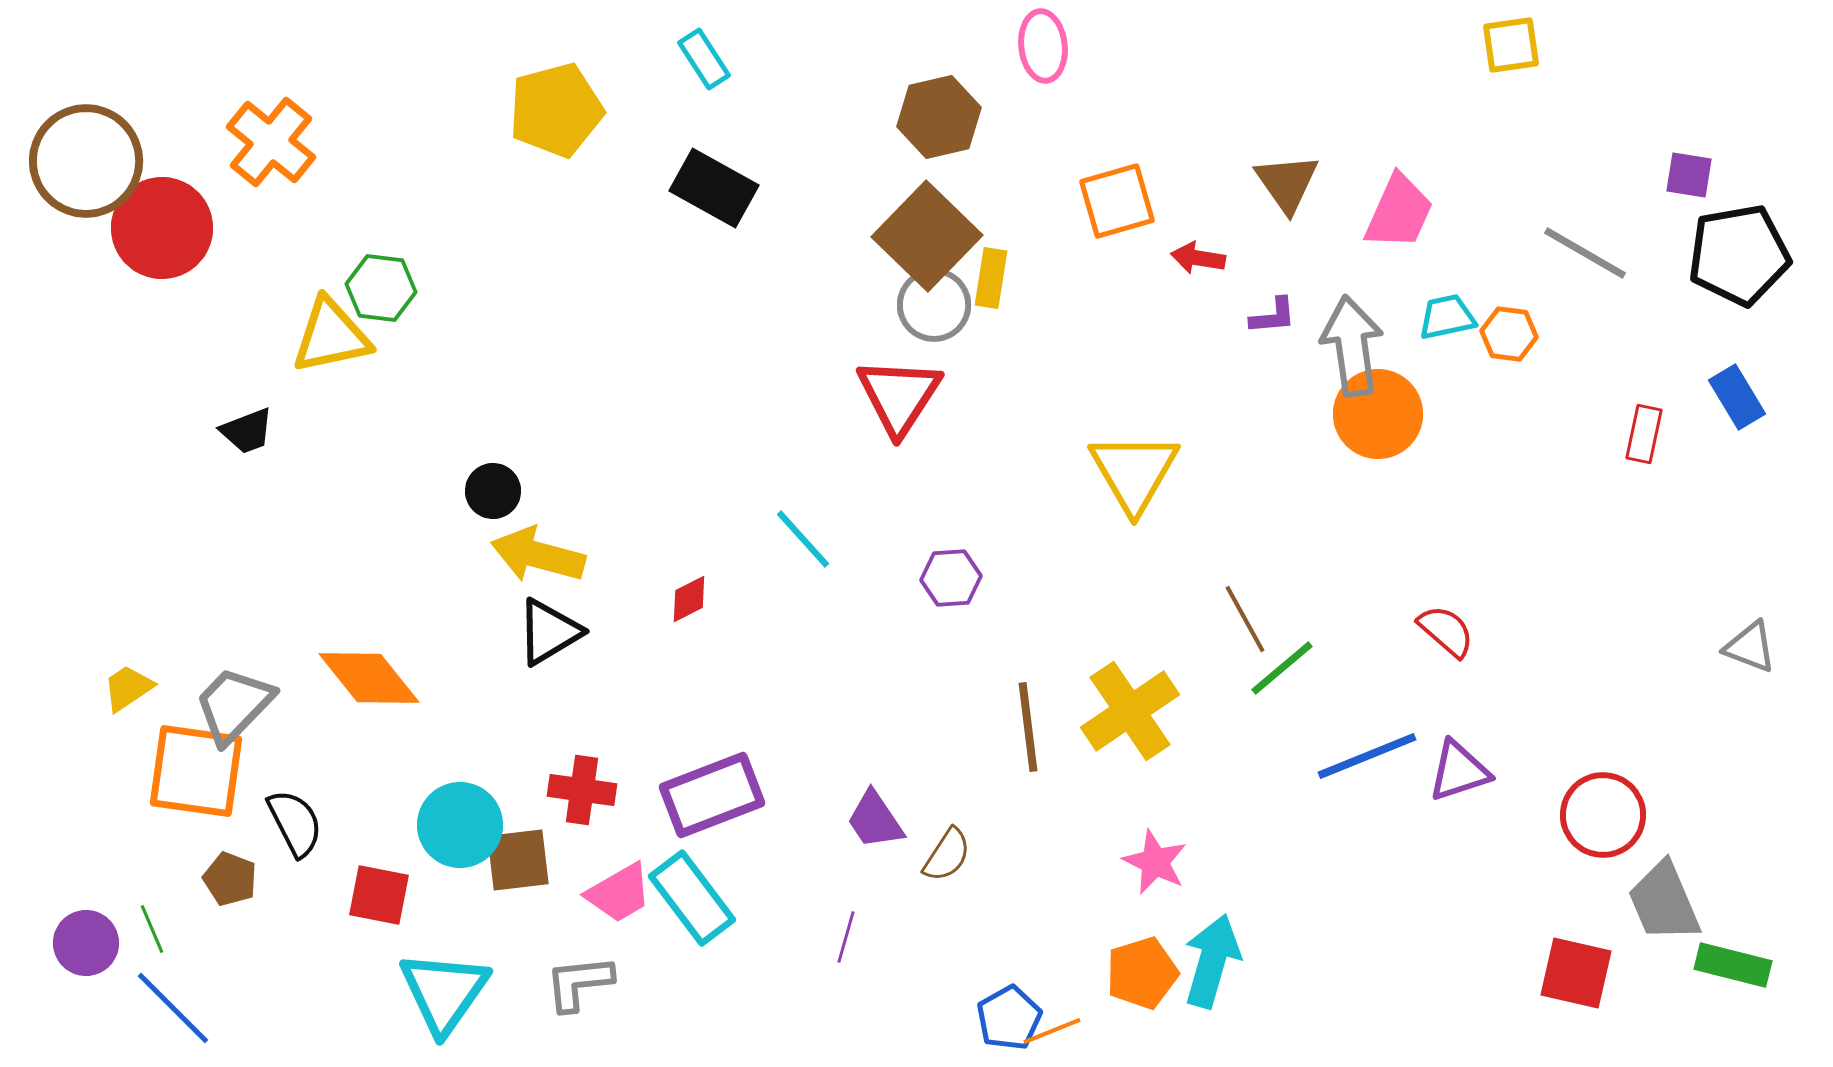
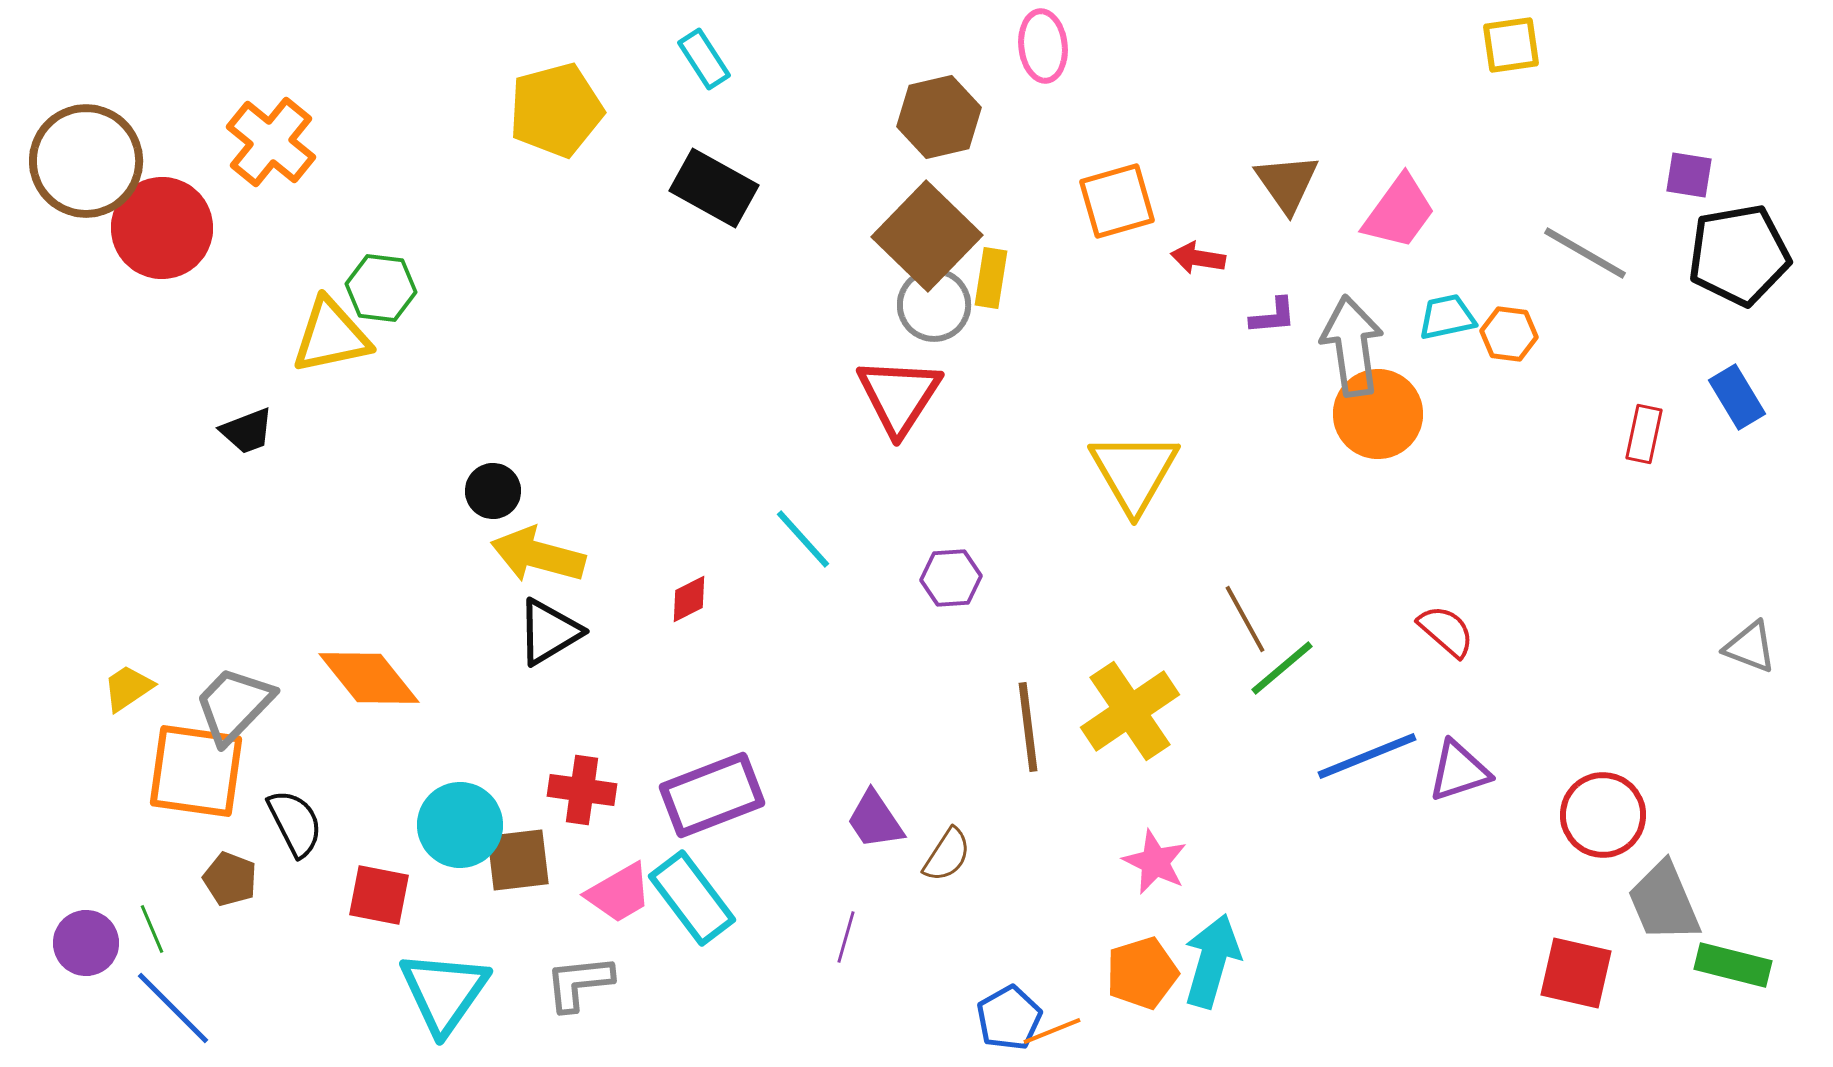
pink trapezoid at (1399, 212): rotated 12 degrees clockwise
